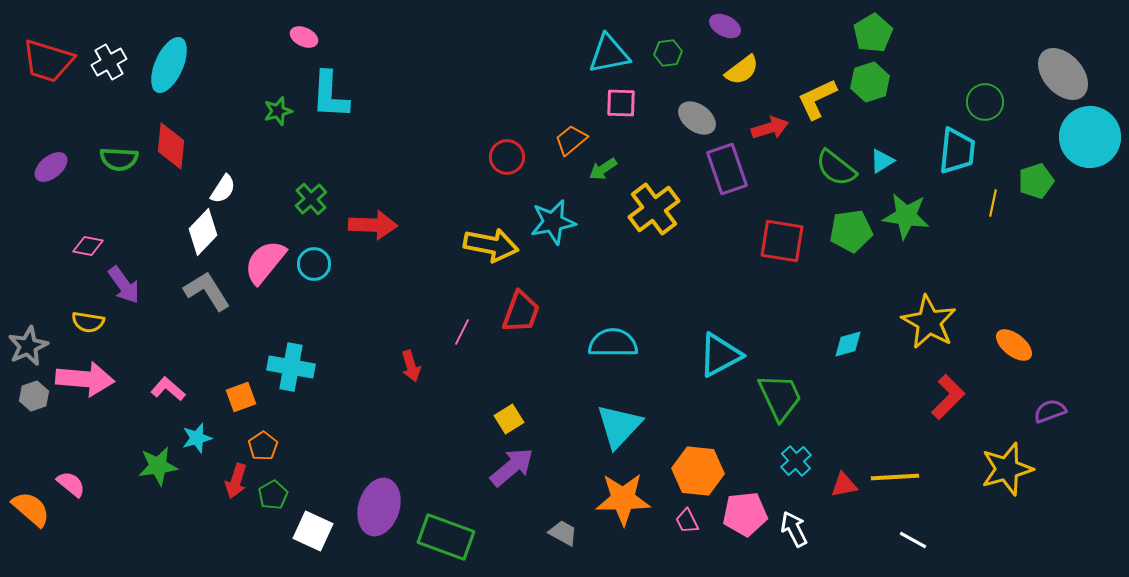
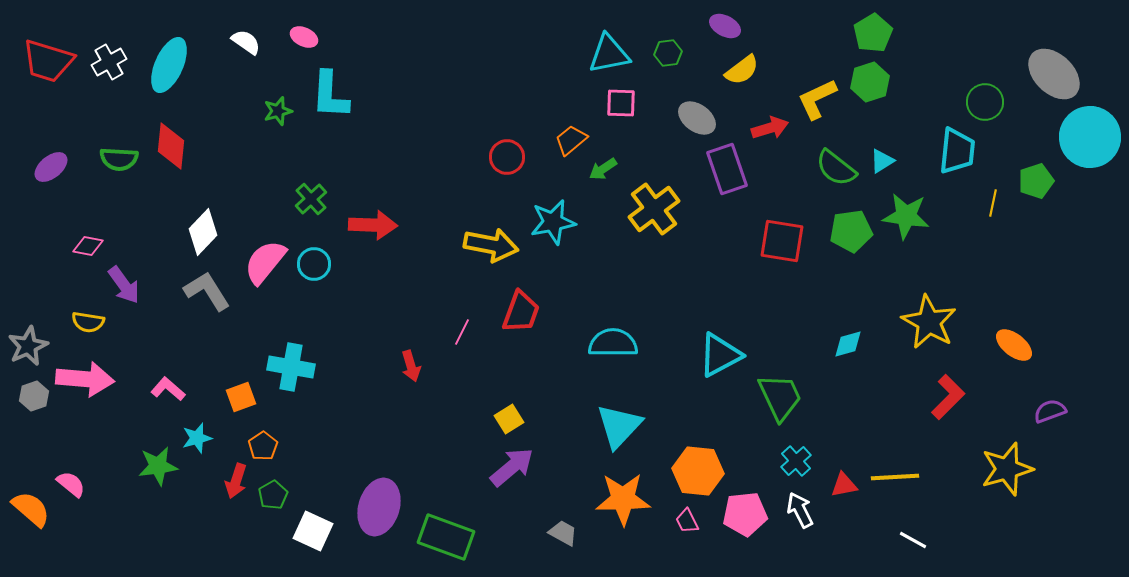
gray ellipse at (1063, 74): moved 9 px left; rotated 4 degrees counterclockwise
white semicircle at (223, 189): moved 23 px right, 147 px up; rotated 88 degrees counterclockwise
white arrow at (794, 529): moved 6 px right, 19 px up
